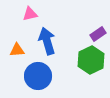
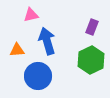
pink triangle: moved 1 px right, 1 px down
purple rectangle: moved 6 px left, 7 px up; rotated 35 degrees counterclockwise
